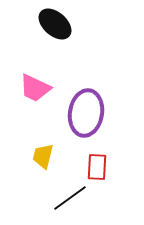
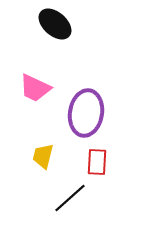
red rectangle: moved 5 px up
black line: rotated 6 degrees counterclockwise
